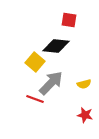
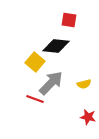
red star: moved 3 px right, 2 px down
